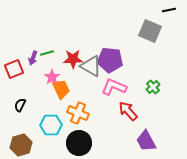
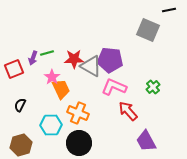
gray square: moved 2 px left, 1 px up
red star: moved 1 px right
